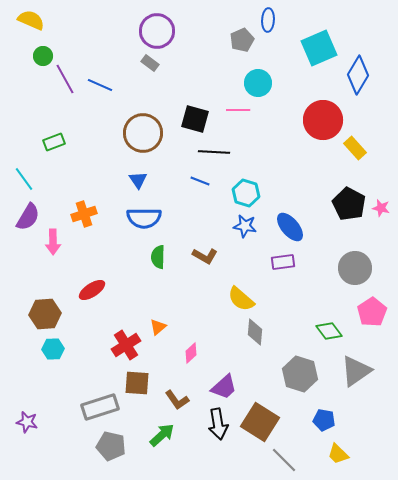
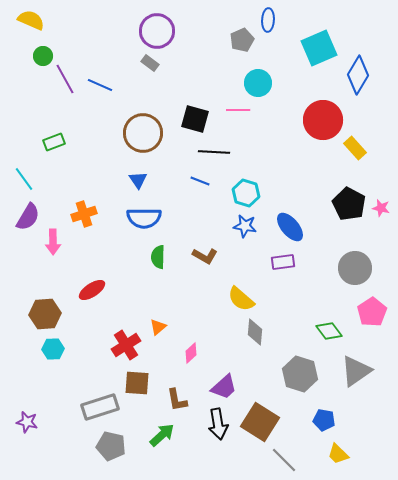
brown L-shape at (177, 400): rotated 25 degrees clockwise
